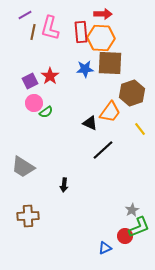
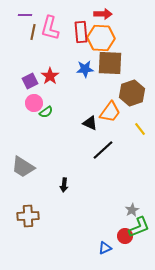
purple line: rotated 32 degrees clockwise
